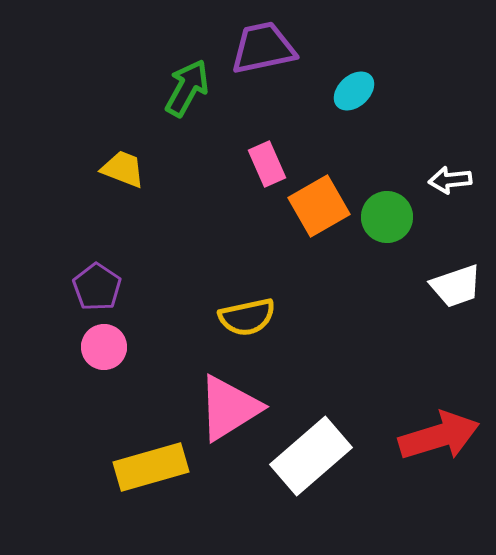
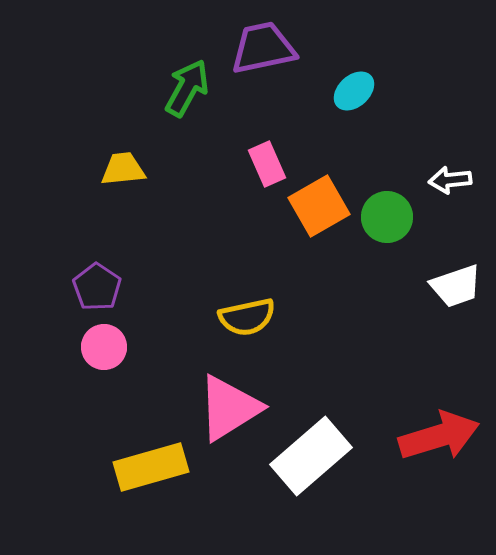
yellow trapezoid: rotated 27 degrees counterclockwise
